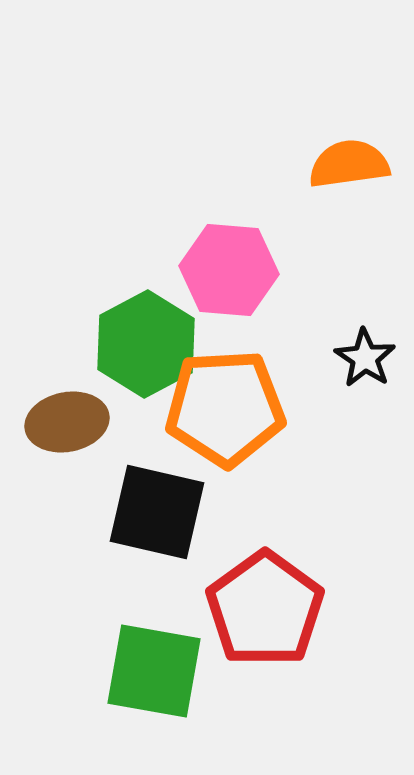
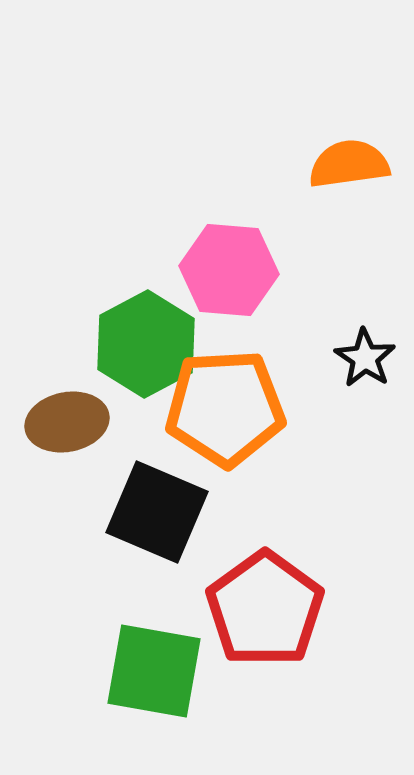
black square: rotated 10 degrees clockwise
